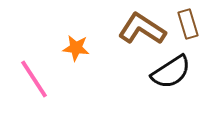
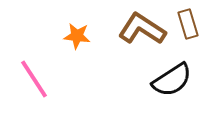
orange star: moved 1 px right, 12 px up
black semicircle: moved 1 px right, 8 px down
